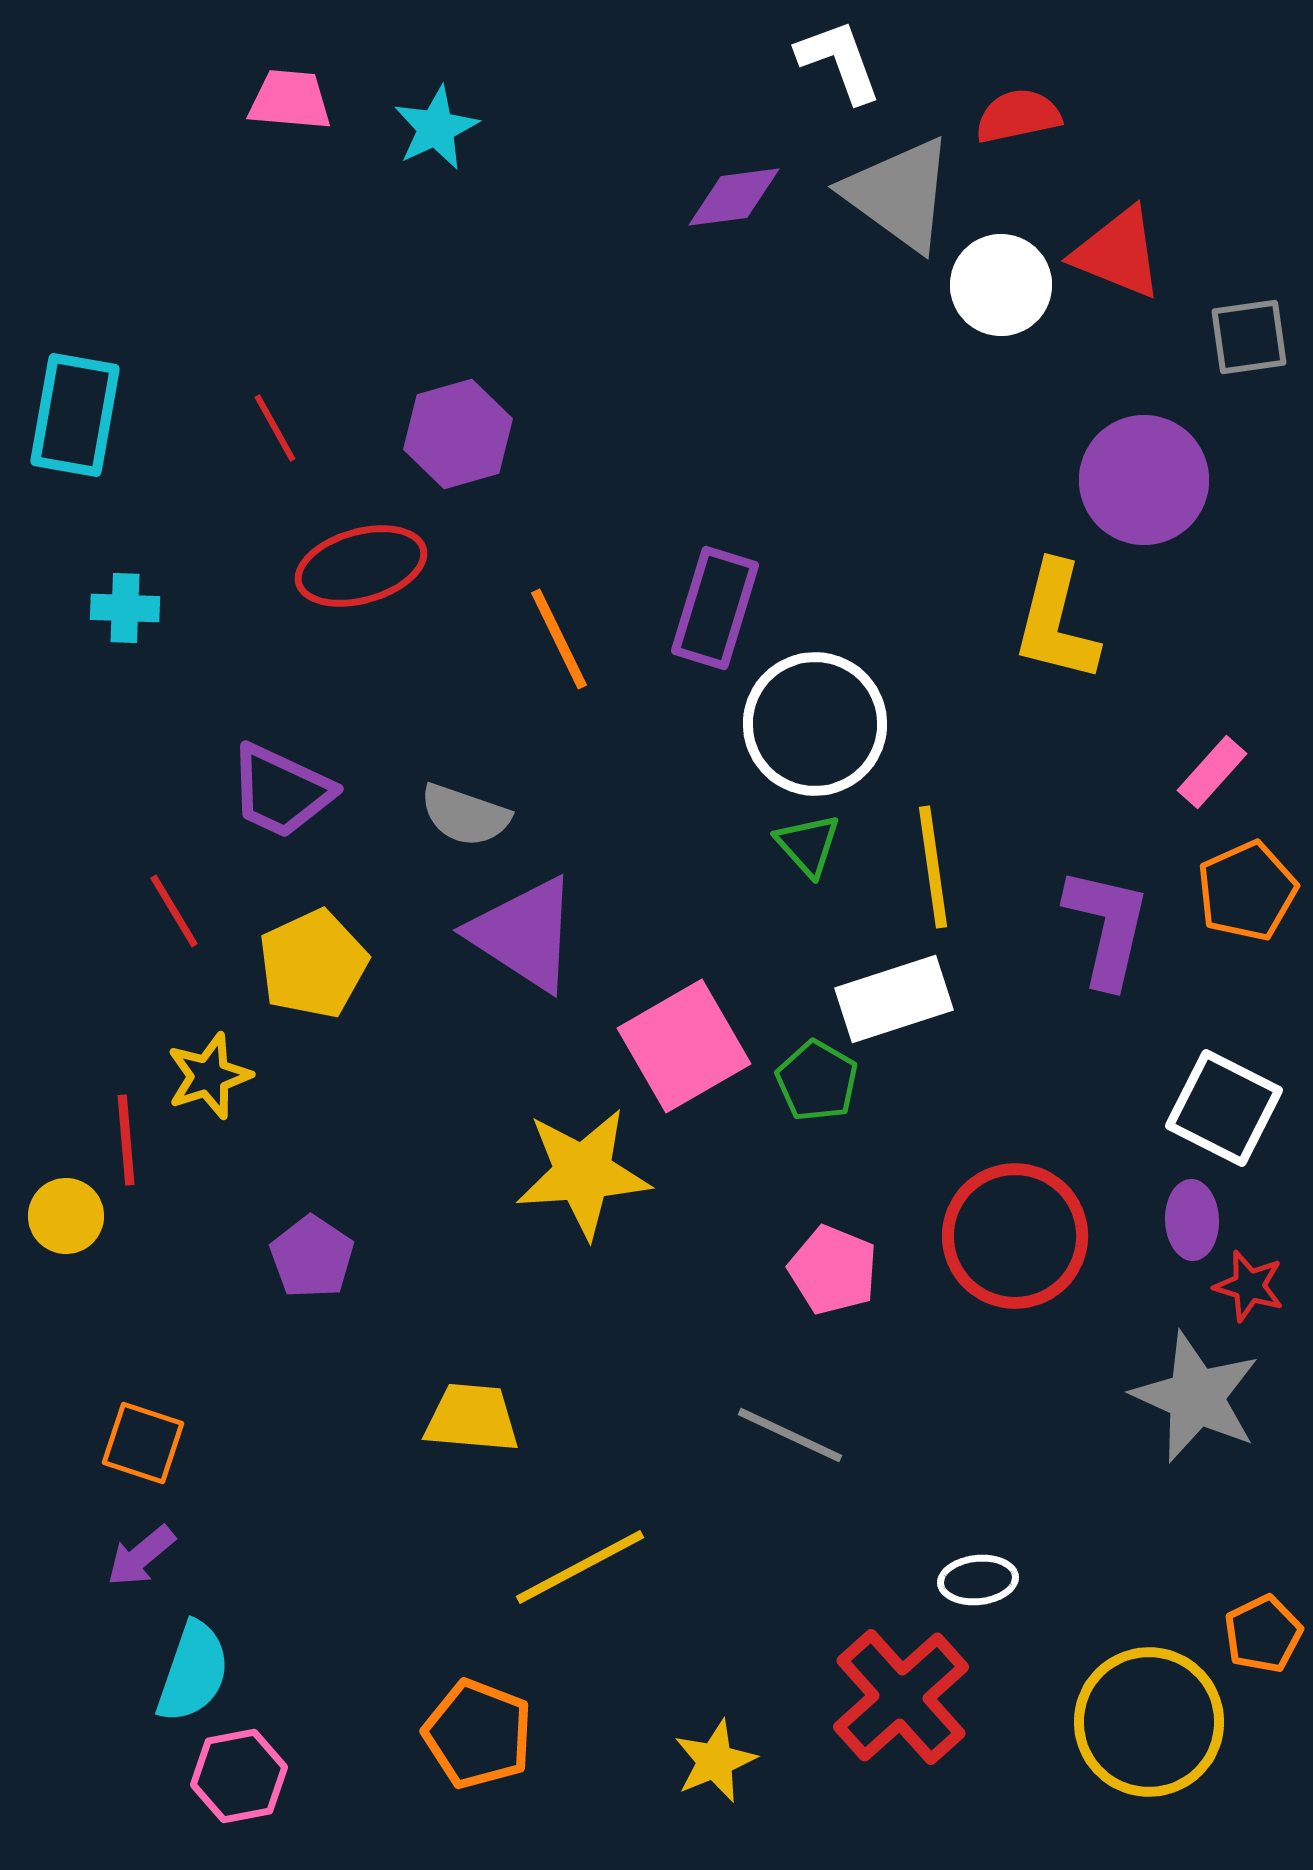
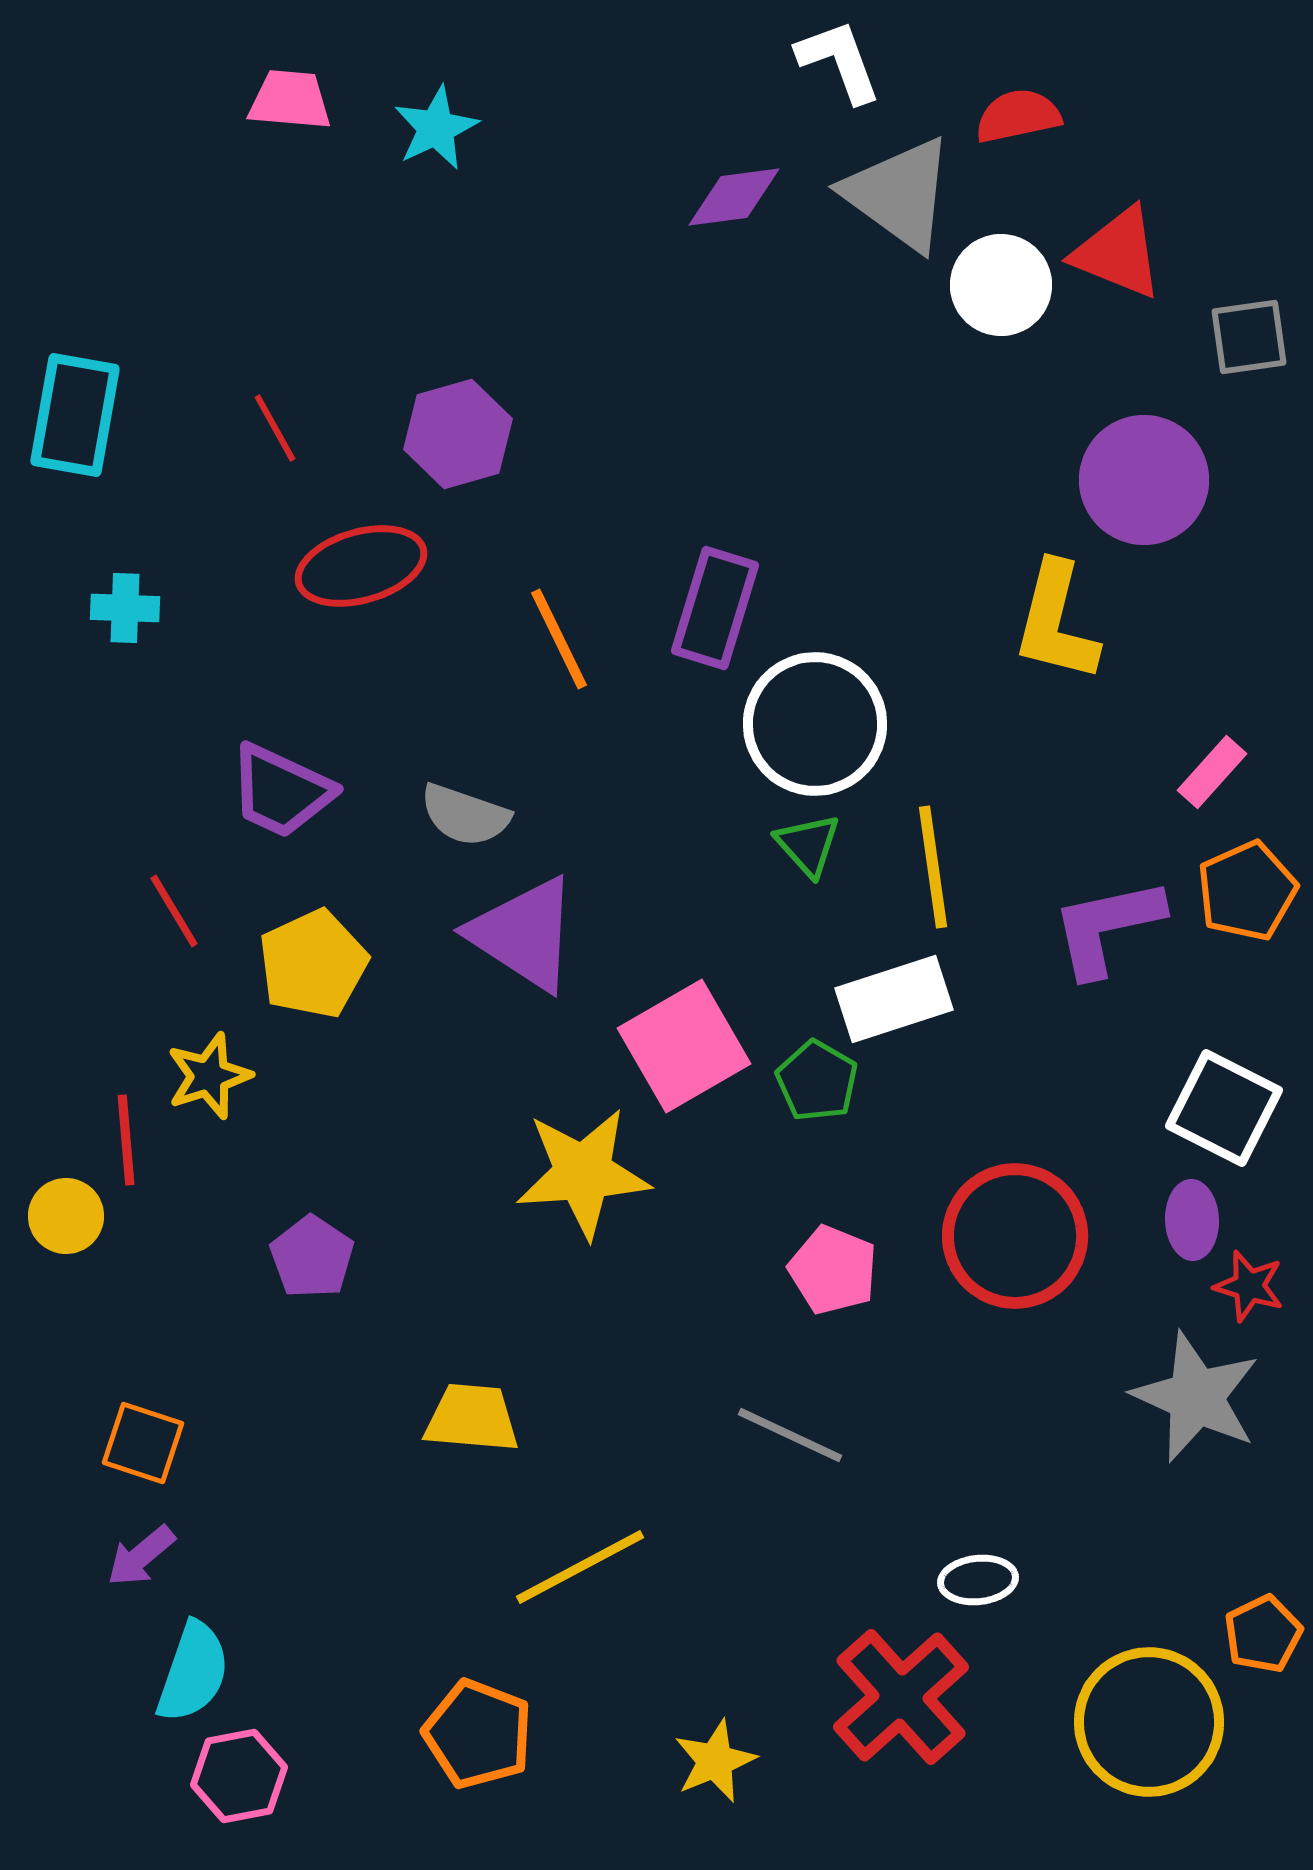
purple L-shape at (1107, 927): rotated 115 degrees counterclockwise
